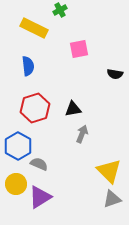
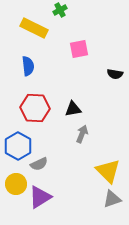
red hexagon: rotated 20 degrees clockwise
gray semicircle: rotated 132 degrees clockwise
yellow triangle: moved 1 px left
